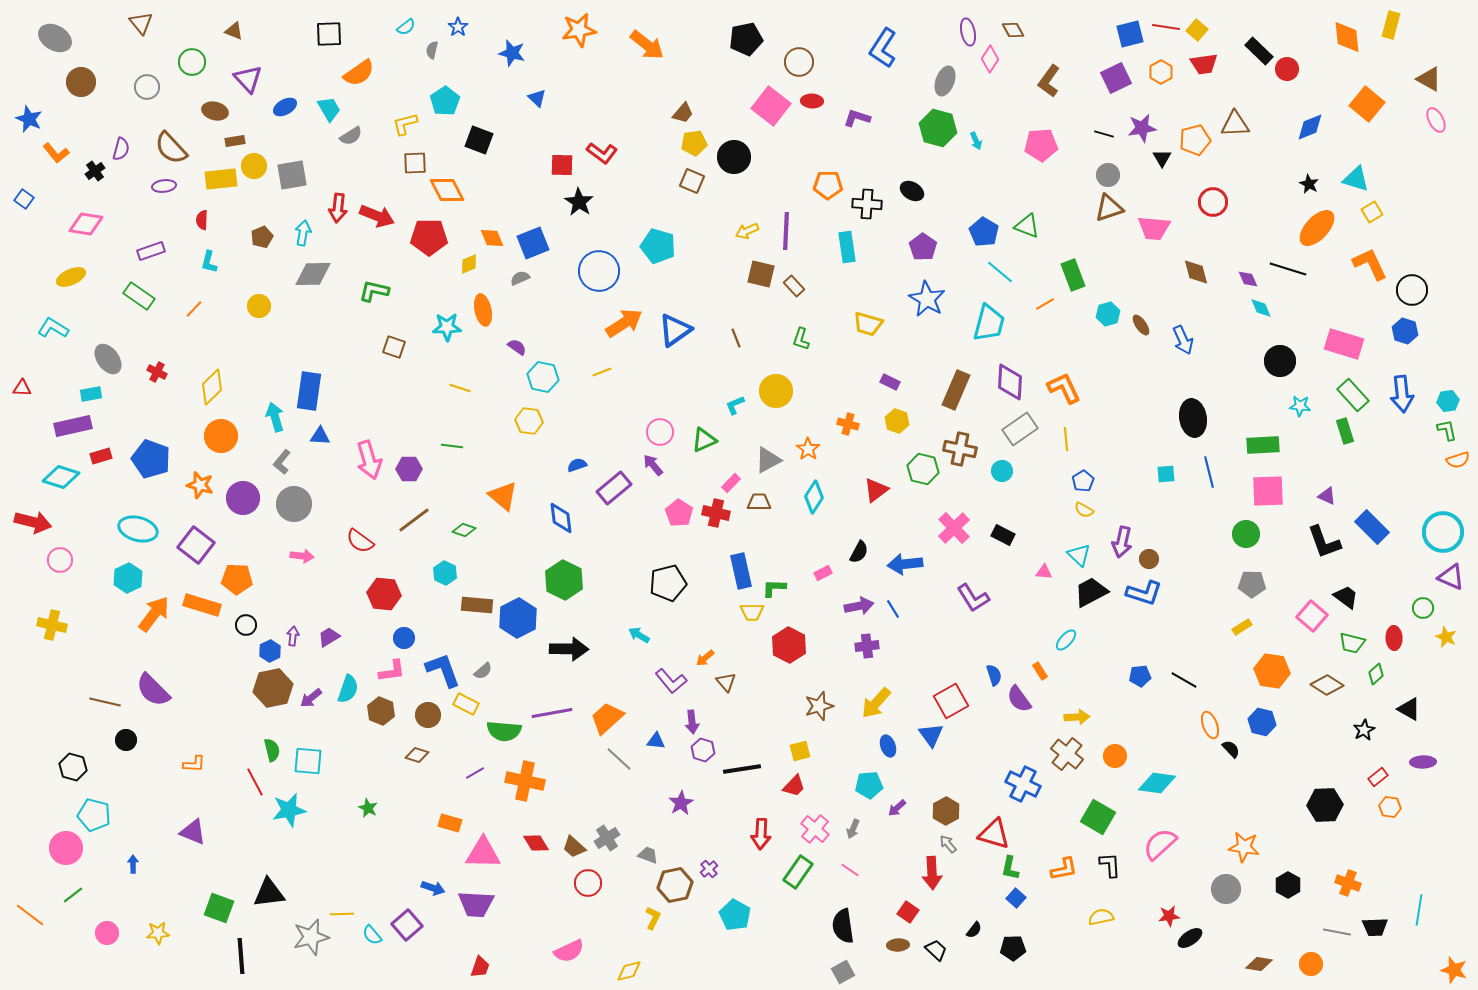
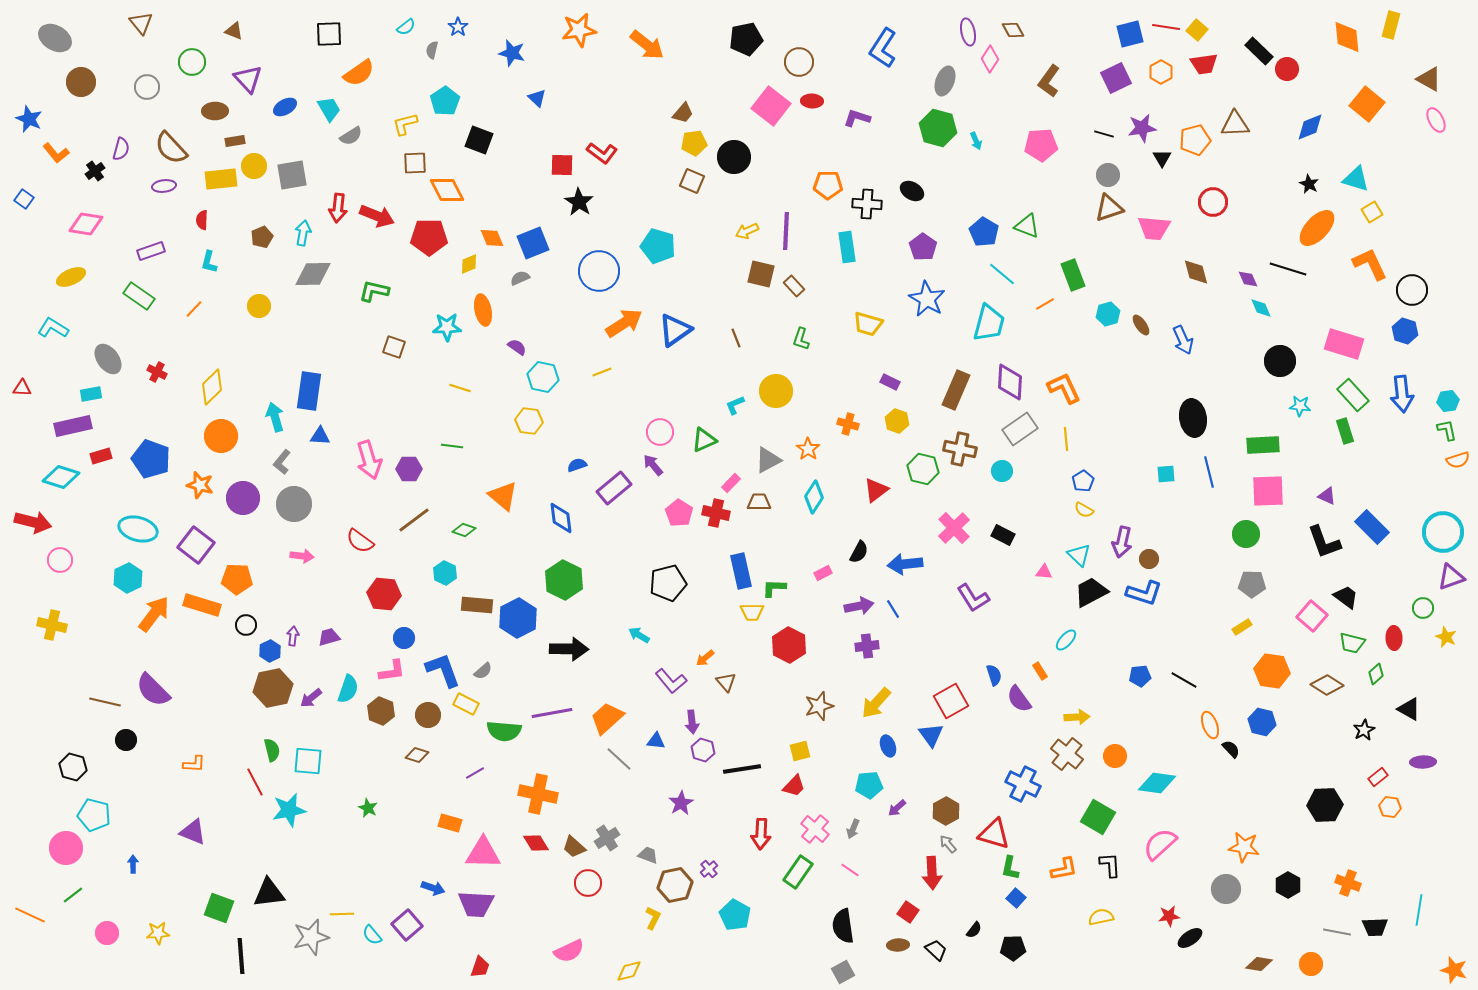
brown ellipse at (215, 111): rotated 15 degrees counterclockwise
cyan line at (1000, 272): moved 2 px right, 2 px down
purple triangle at (1451, 577): rotated 44 degrees counterclockwise
purple trapezoid at (329, 637): rotated 15 degrees clockwise
orange cross at (525, 781): moved 13 px right, 13 px down
orange line at (30, 915): rotated 12 degrees counterclockwise
